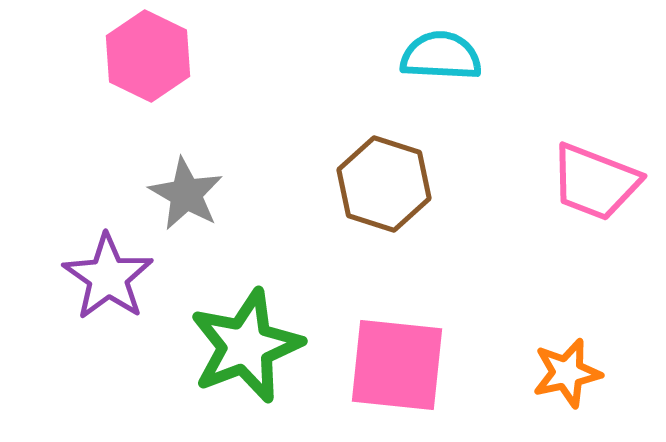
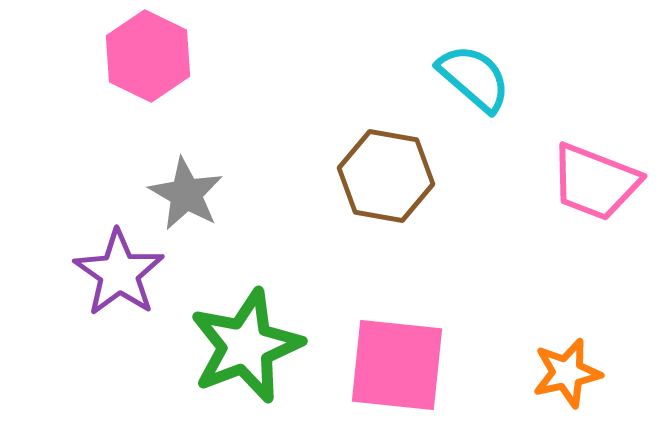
cyan semicircle: moved 33 px right, 22 px down; rotated 38 degrees clockwise
brown hexagon: moved 2 px right, 8 px up; rotated 8 degrees counterclockwise
purple star: moved 11 px right, 4 px up
